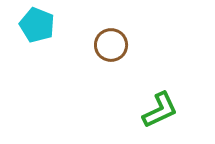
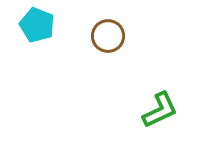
brown circle: moved 3 px left, 9 px up
